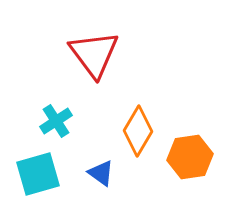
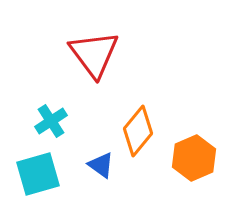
cyan cross: moved 5 px left
orange diamond: rotated 9 degrees clockwise
orange hexagon: moved 4 px right, 1 px down; rotated 15 degrees counterclockwise
blue triangle: moved 8 px up
